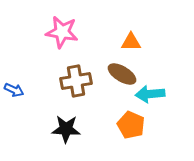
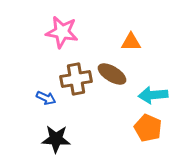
brown ellipse: moved 10 px left
brown cross: moved 2 px up
blue arrow: moved 32 px right, 8 px down
cyan arrow: moved 3 px right, 1 px down
orange pentagon: moved 17 px right, 3 px down
black star: moved 10 px left, 10 px down
